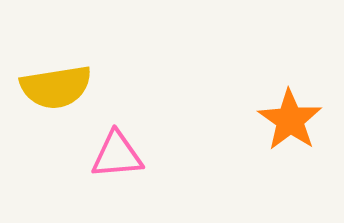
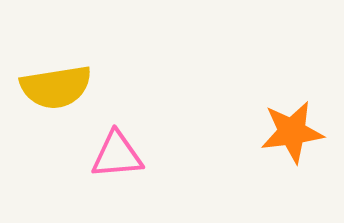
orange star: moved 2 px right, 12 px down; rotated 30 degrees clockwise
